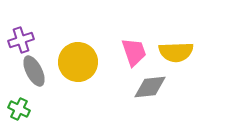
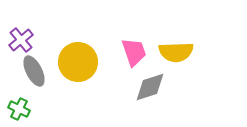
purple cross: rotated 20 degrees counterclockwise
gray diamond: rotated 12 degrees counterclockwise
